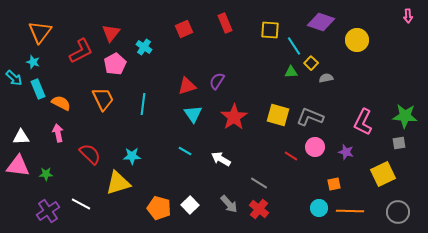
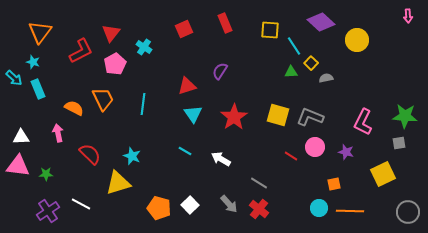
purple diamond at (321, 22): rotated 24 degrees clockwise
purple semicircle at (217, 81): moved 3 px right, 10 px up
orange semicircle at (61, 103): moved 13 px right, 5 px down
cyan star at (132, 156): rotated 24 degrees clockwise
gray circle at (398, 212): moved 10 px right
